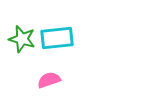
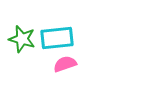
pink semicircle: moved 16 px right, 16 px up
